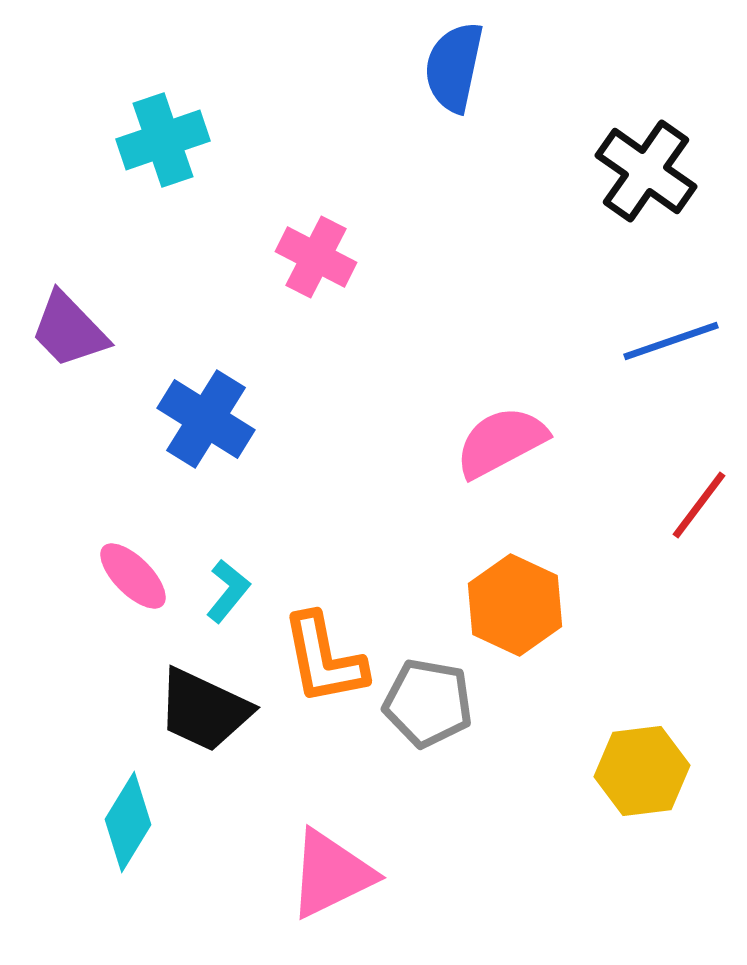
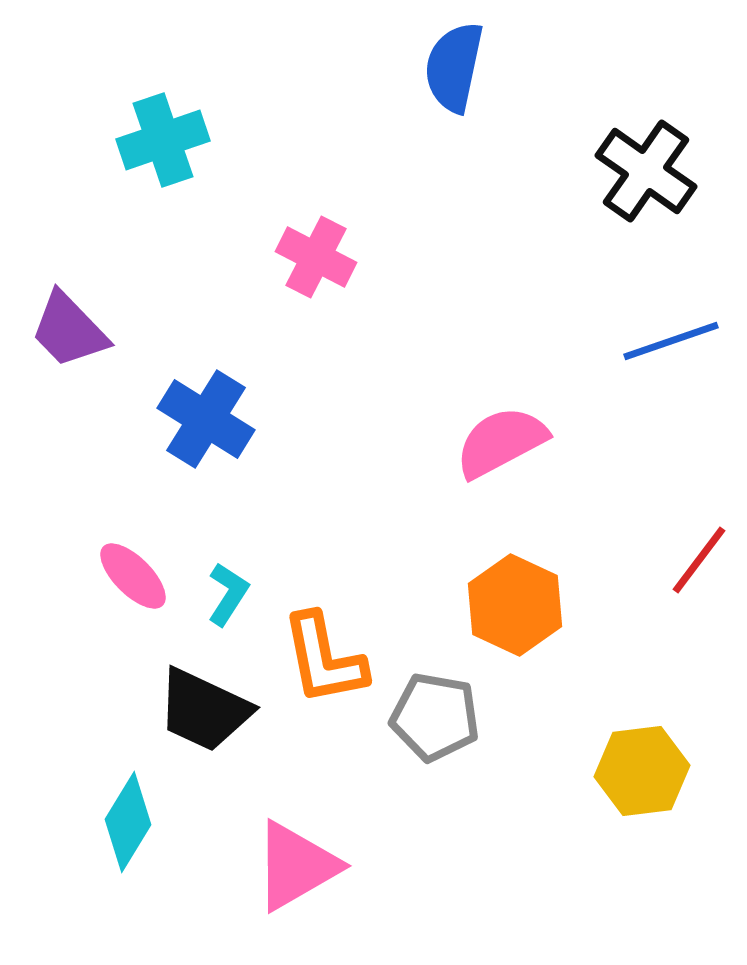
red line: moved 55 px down
cyan L-shape: moved 3 px down; rotated 6 degrees counterclockwise
gray pentagon: moved 7 px right, 14 px down
pink triangle: moved 35 px left, 8 px up; rotated 4 degrees counterclockwise
